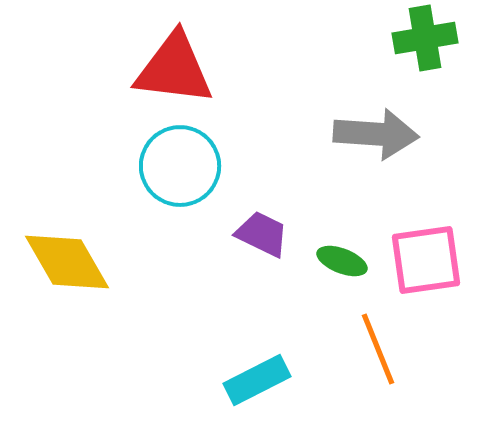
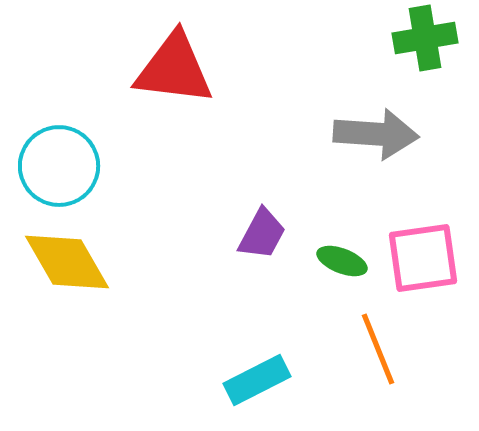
cyan circle: moved 121 px left
purple trapezoid: rotated 92 degrees clockwise
pink square: moved 3 px left, 2 px up
